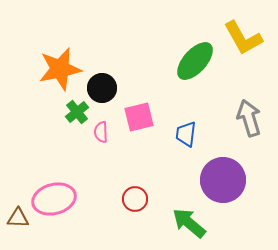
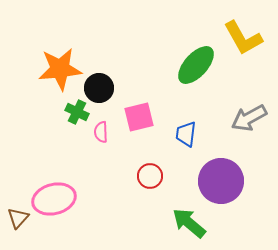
green ellipse: moved 1 px right, 4 px down
orange star: rotated 6 degrees clockwise
black circle: moved 3 px left
green cross: rotated 25 degrees counterclockwise
gray arrow: rotated 102 degrees counterclockwise
purple circle: moved 2 px left, 1 px down
red circle: moved 15 px right, 23 px up
brown triangle: rotated 50 degrees counterclockwise
